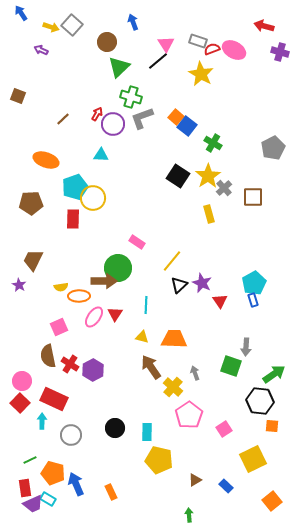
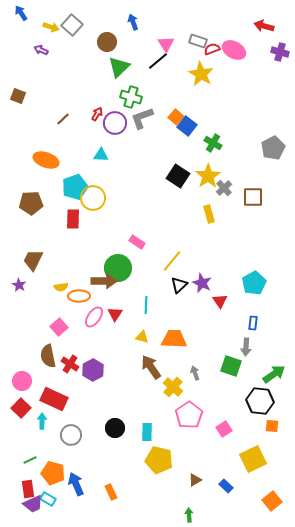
purple circle at (113, 124): moved 2 px right, 1 px up
blue rectangle at (253, 300): moved 23 px down; rotated 24 degrees clockwise
pink square at (59, 327): rotated 18 degrees counterclockwise
red square at (20, 403): moved 1 px right, 5 px down
red rectangle at (25, 488): moved 3 px right, 1 px down
